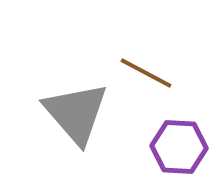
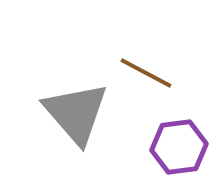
purple hexagon: rotated 10 degrees counterclockwise
